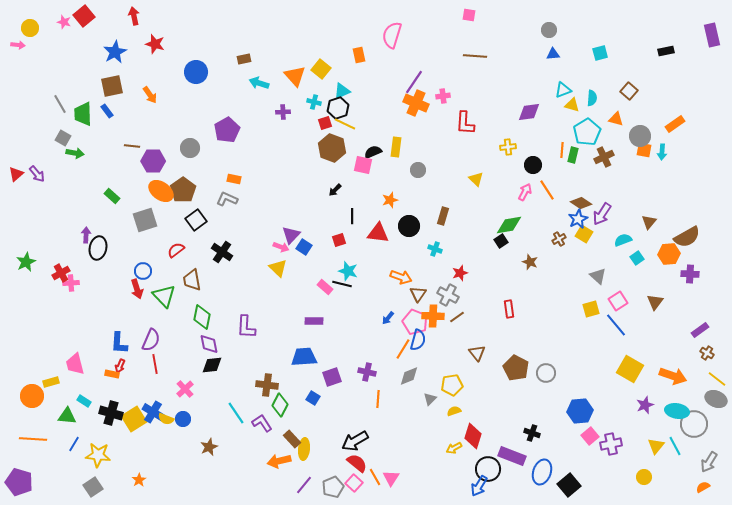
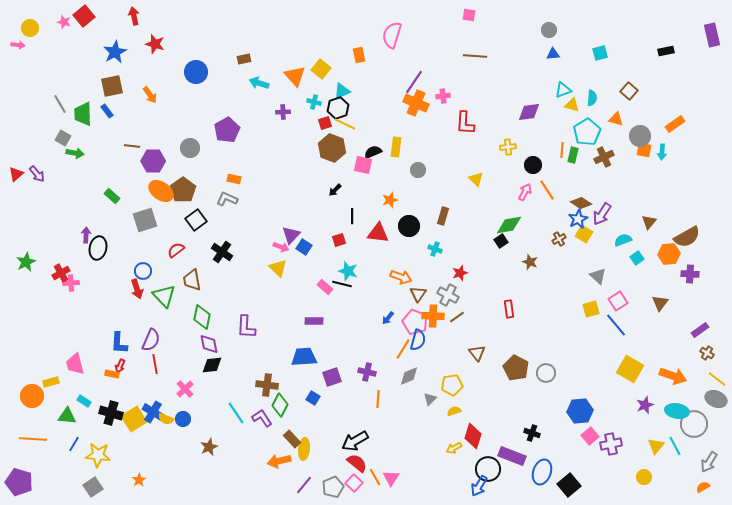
brown triangle at (655, 302): moved 5 px right, 1 px down
purple L-shape at (262, 423): moved 5 px up
